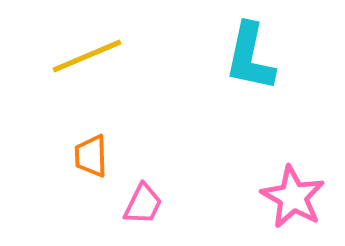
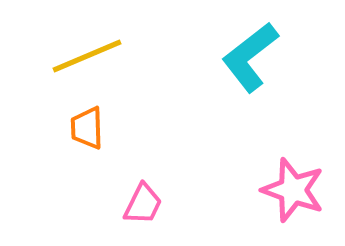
cyan L-shape: rotated 40 degrees clockwise
orange trapezoid: moved 4 px left, 28 px up
pink star: moved 7 px up; rotated 10 degrees counterclockwise
